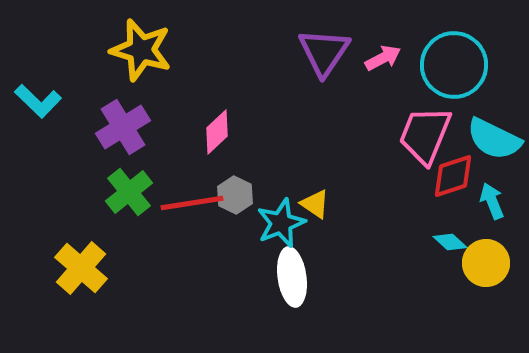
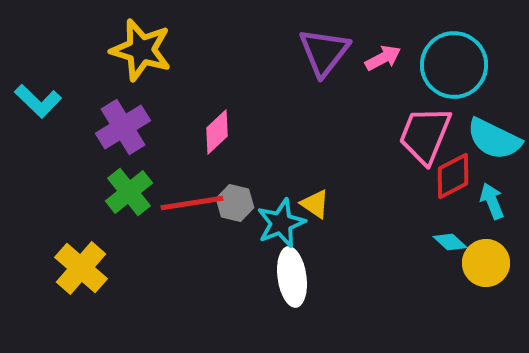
purple triangle: rotated 4 degrees clockwise
red diamond: rotated 9 degrees counterclockwise
gray hexagon: moved 8 px down; rotated 12 degrees counterclockwise
